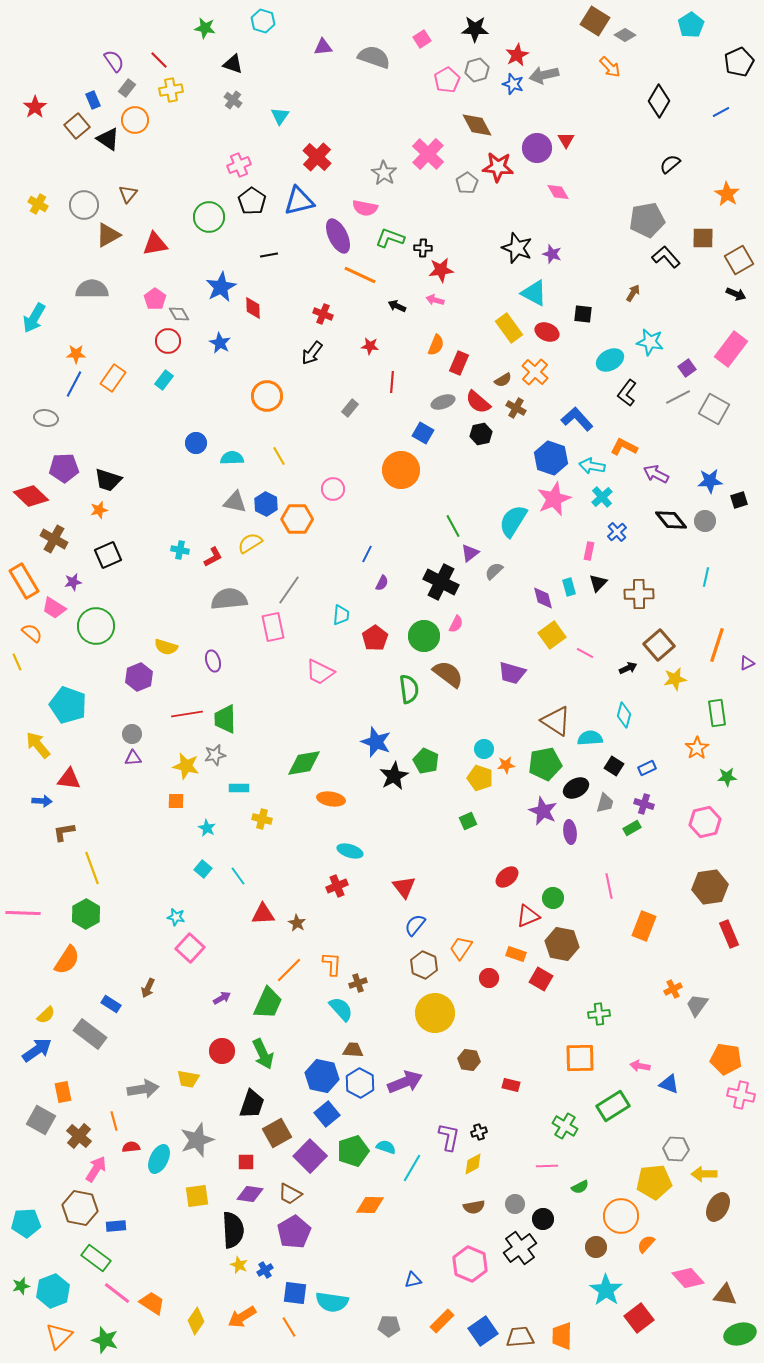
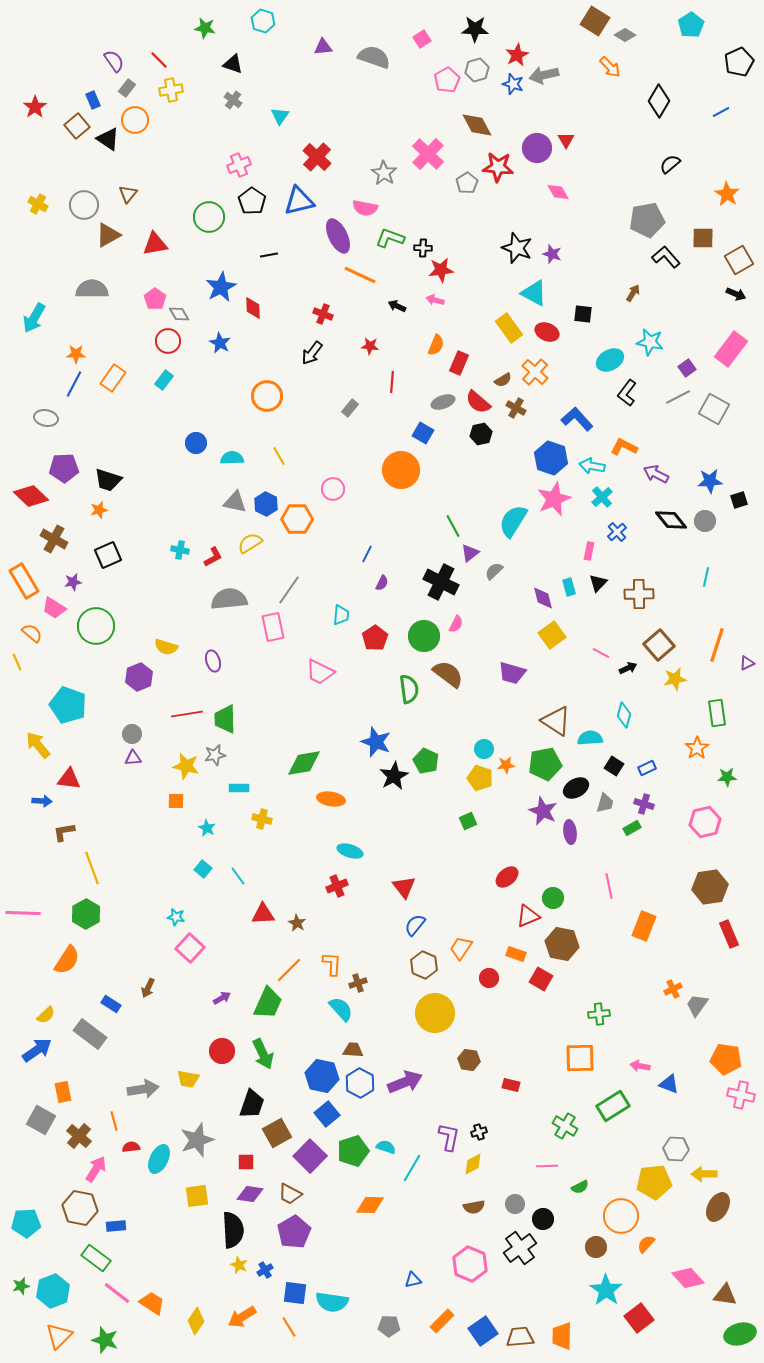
pink line at (585, 653): moved 16 px right
